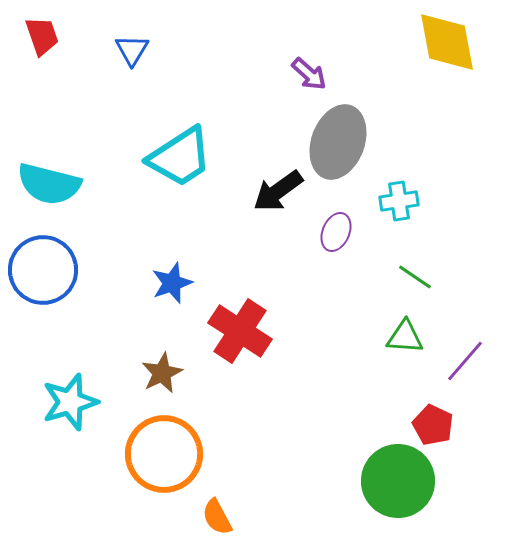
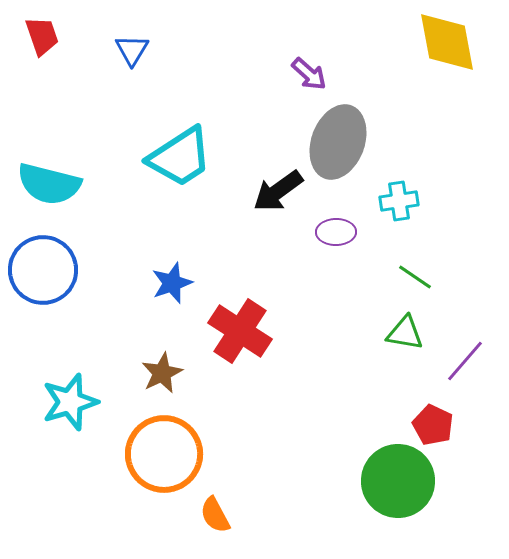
purple ellipse: rotated 66 degrees clockwise
green triangle: moved 4 px up; rotated 6 degrees clockwise
orange semicircle: moved 2 px left, 2 px up
